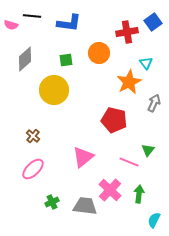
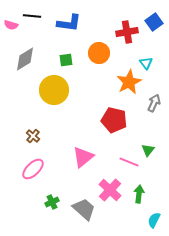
blue square: moved 1 px right
gray diamond: rotated 10 degrees clockwise
gray trapezoid: moved 1 px left, 3 px down; rotated 35 degrees clockwise
